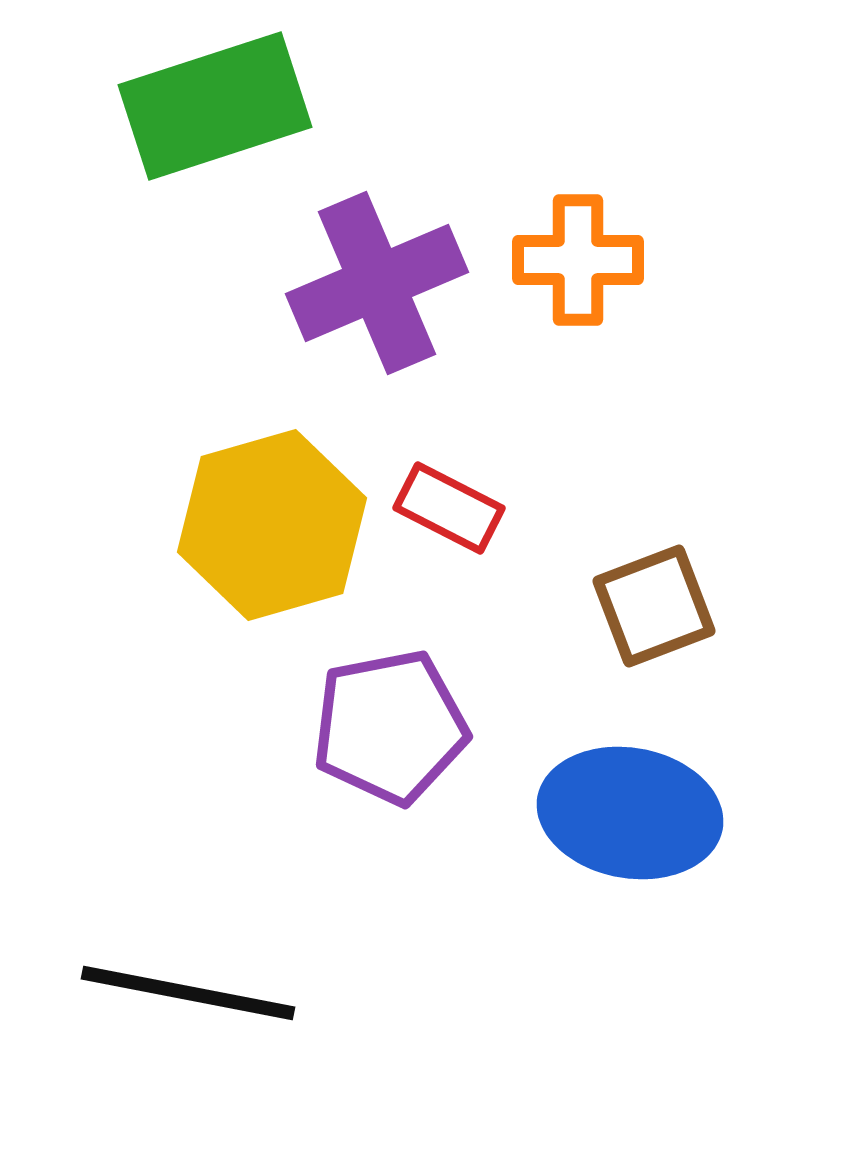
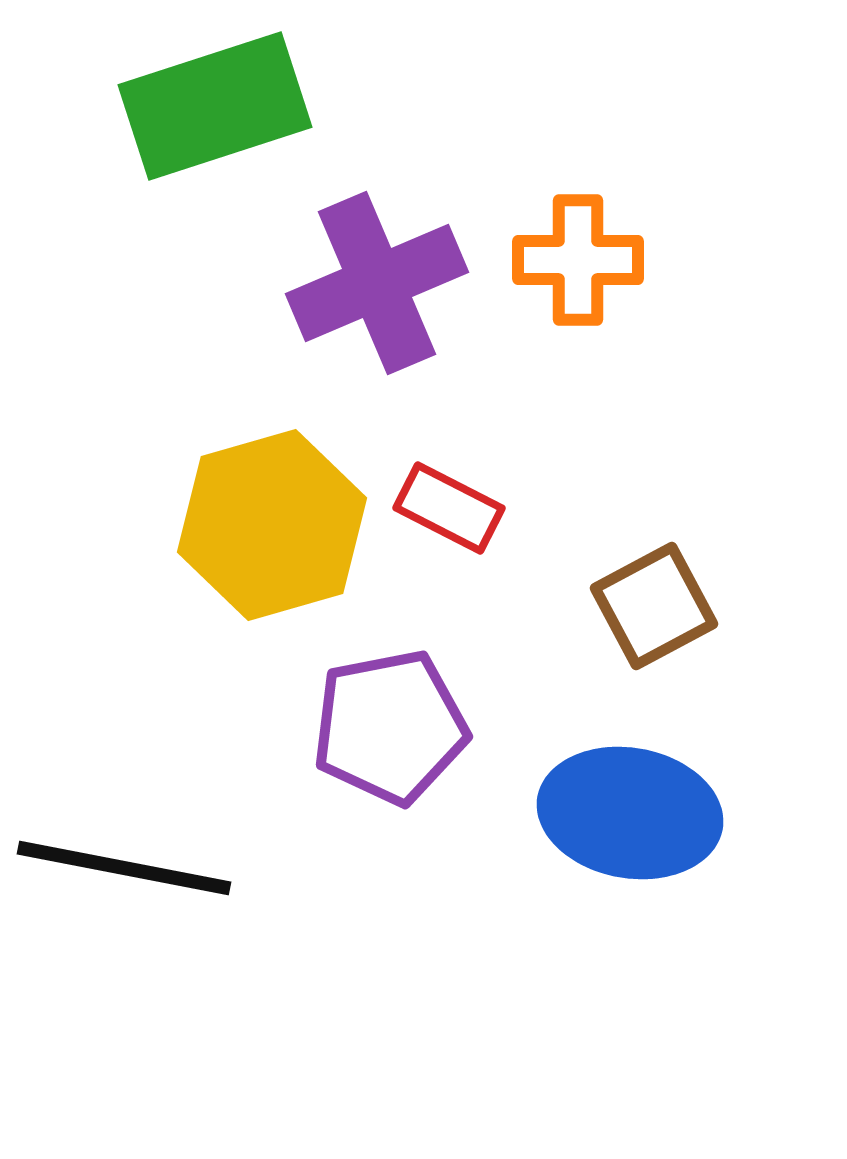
brown square: rotated 7 degrees counterclockwise
black line: moved 64 px left, 125 px up
